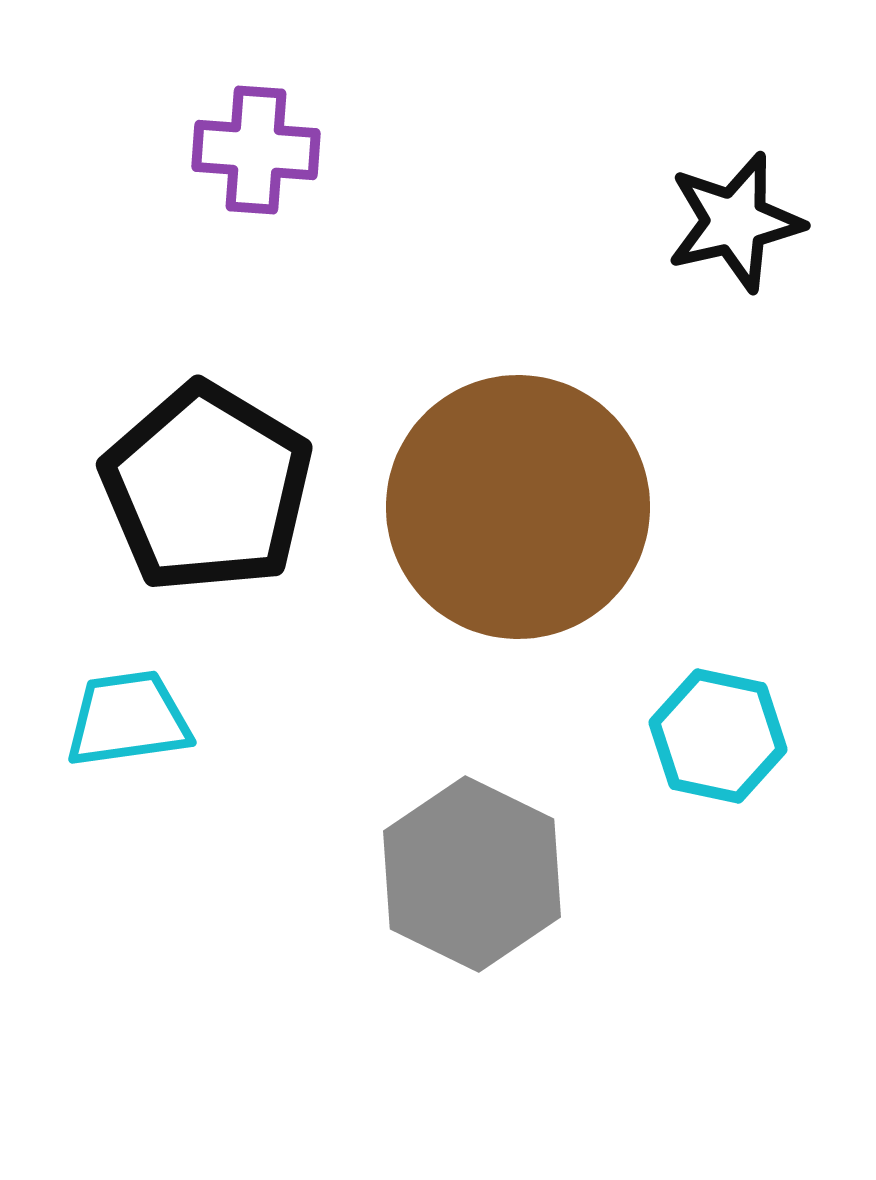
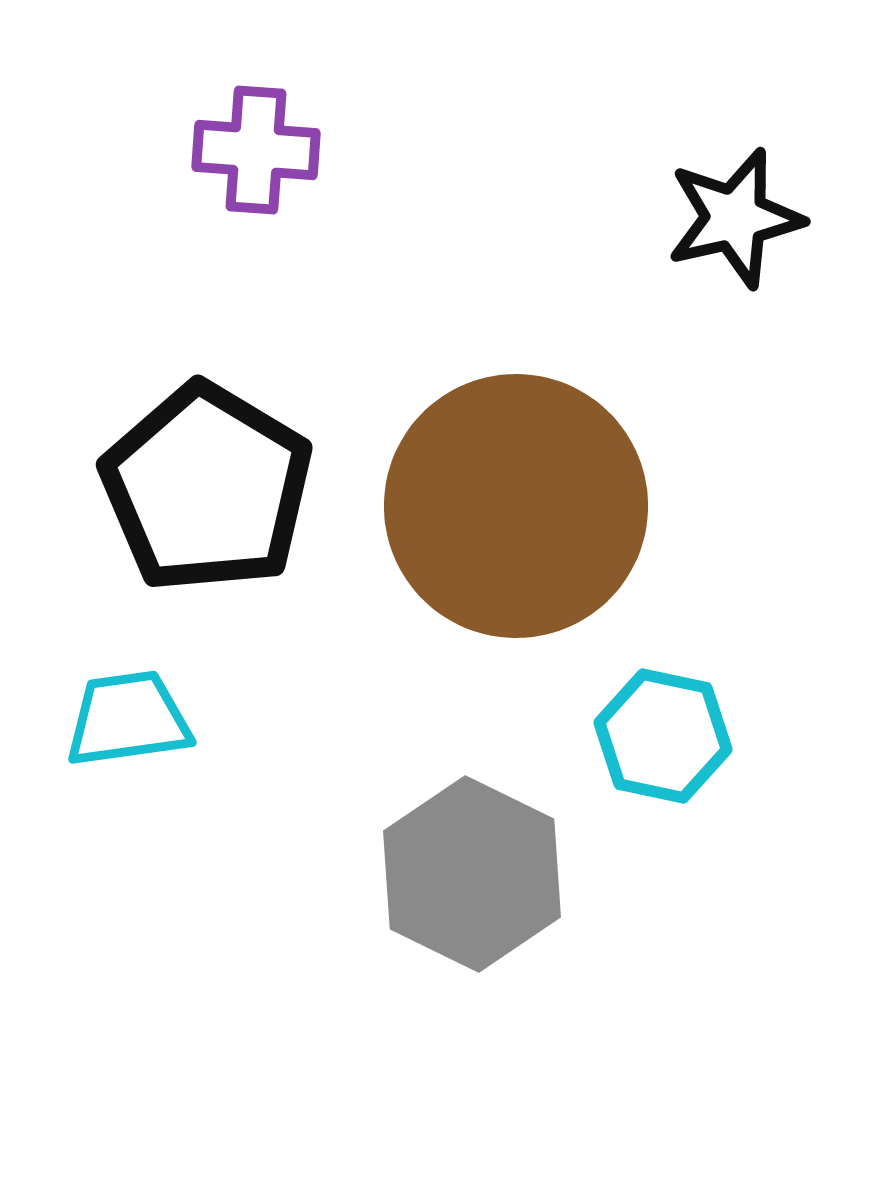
black star: moved 4 px up
brown circle: moved 2 px left, 1 px up
cyan hexagon: moved 55 px left
